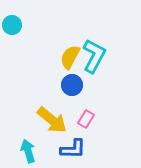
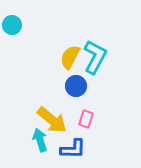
cyan L-shape: moved 1 px right, 1 px down
blue circle: moved 4 px right, 1 px down
pink rectangle: rotated 12 degrees counterclockwise
cyan arrow: moved 12 px right, 11 px up
